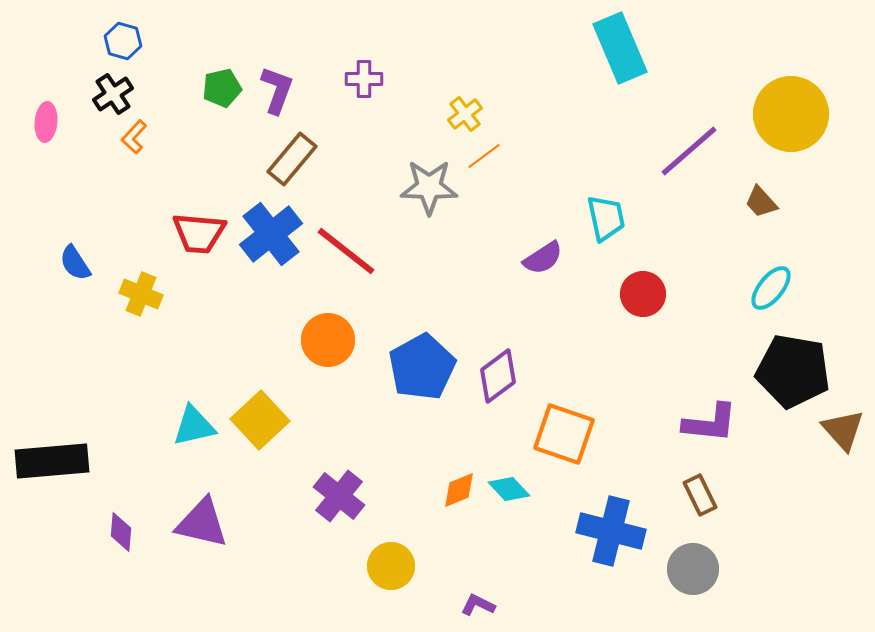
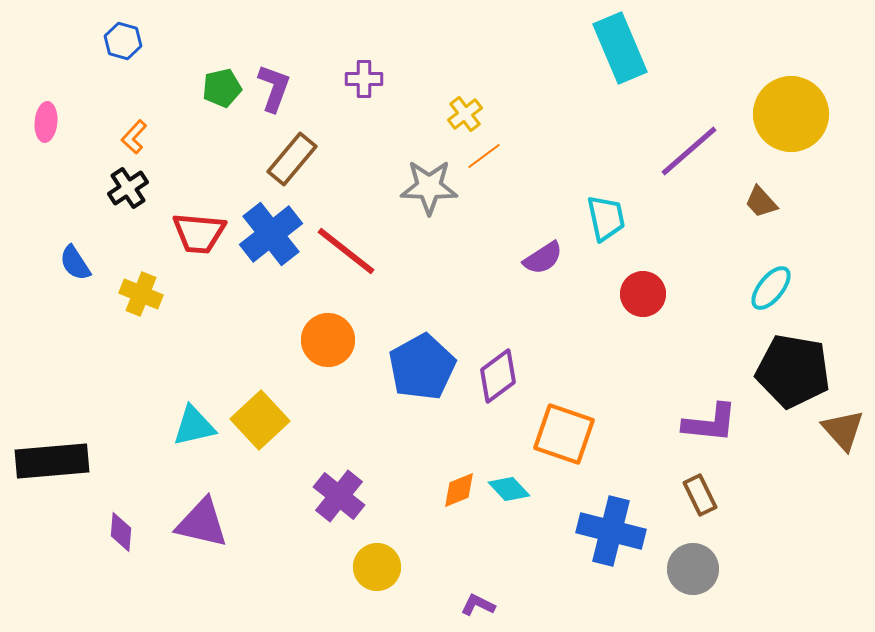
purple L-shape at (277, 90): moved 3 px left, 2 px up
black cross at (113, 94): moved 15 px right, 94 px down
yellow circle at (391, 566): moved 14 px left, 1 px down
